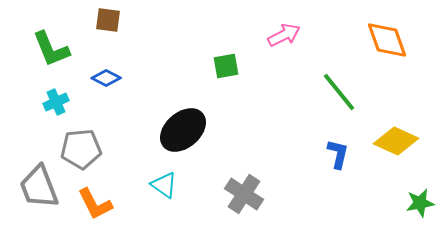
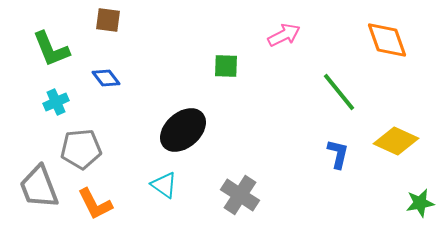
green square: rotated 12 degrees clockwise
blue diamond: rotated 24 degrees clockwise
gray cross: moved 4 px left, 1 px down
